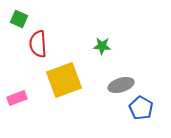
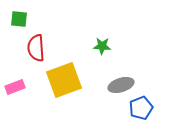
green square: rotated 18 degrees counterclockwise
red semicircle: moved 2 px left, 4 px down
pink rectangle: moved 2 px left, 11 px up
blue pentagon: rotated 20 degrees clockwise
